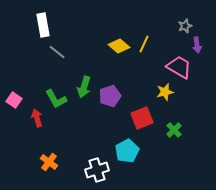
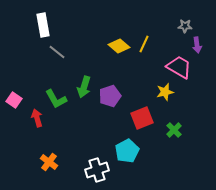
gray star: rotated 24 degrees clockwise
